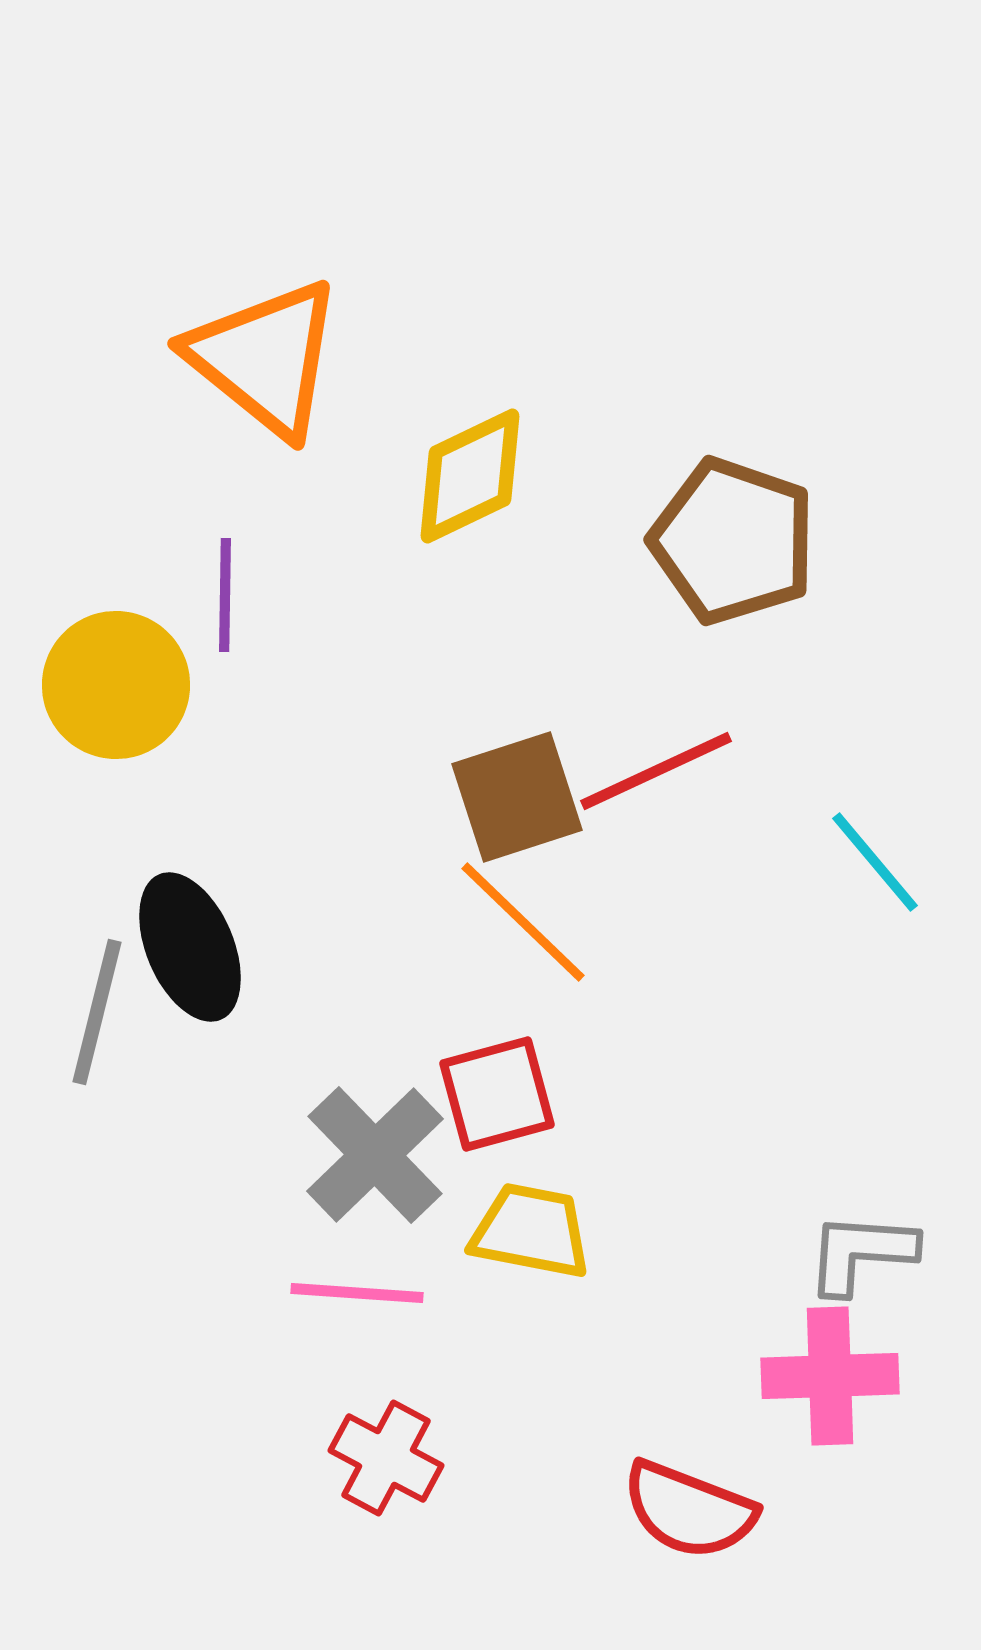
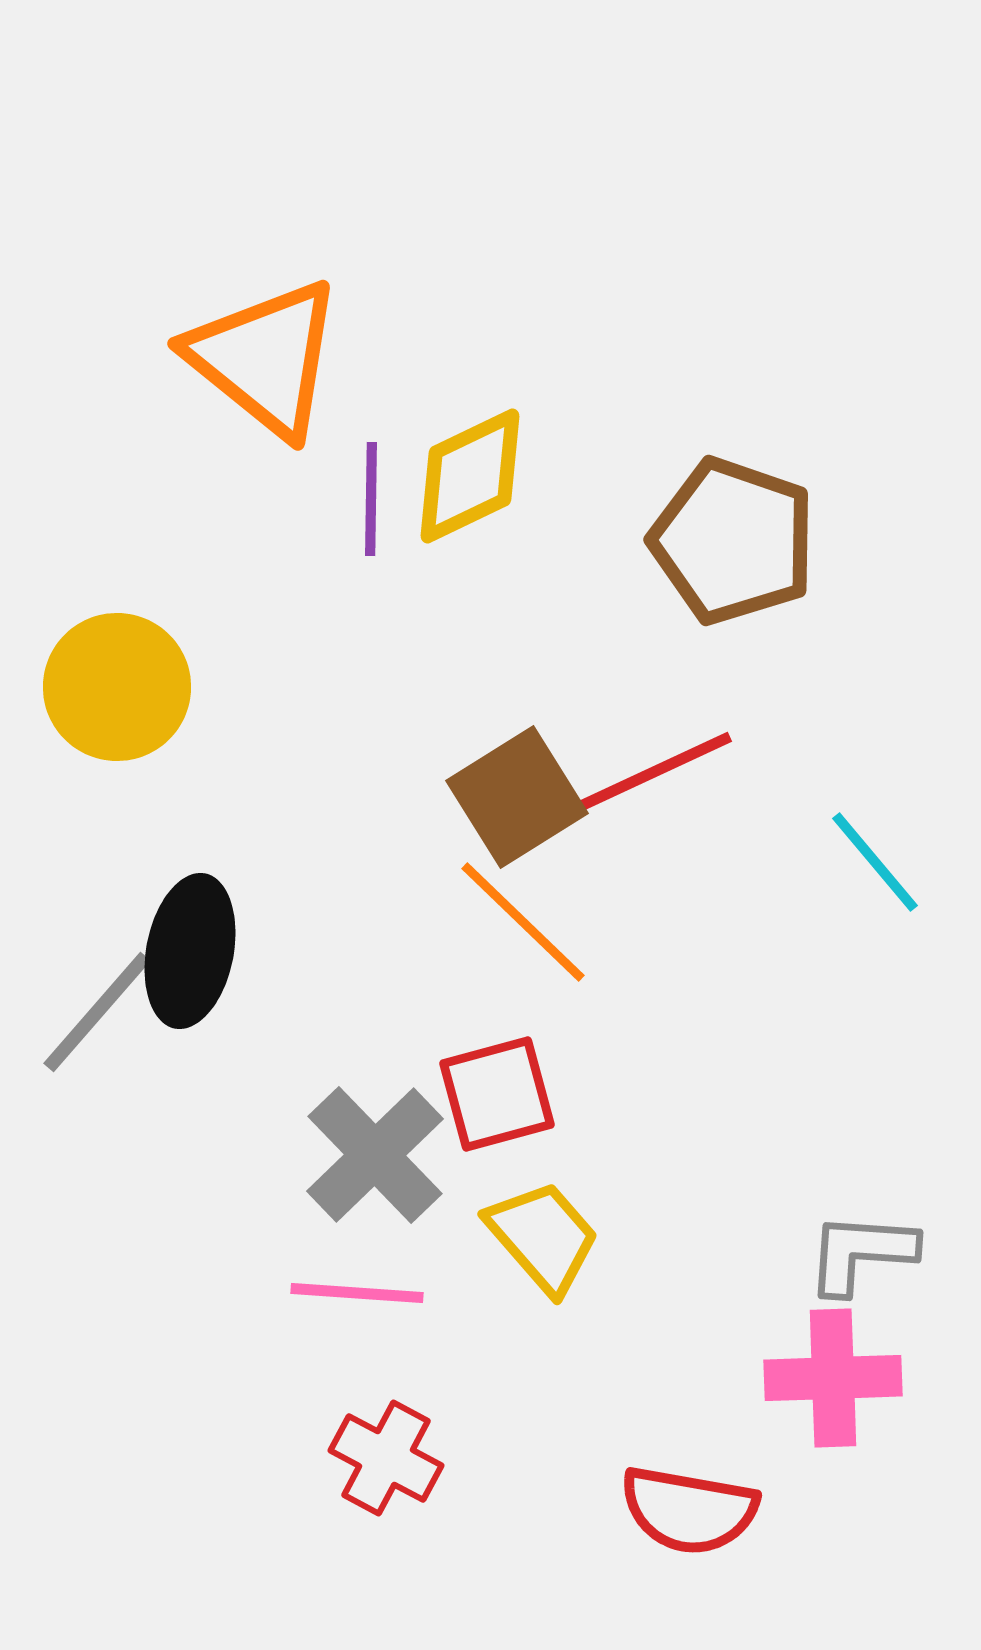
purple line: moved 146 px right, 96 px up
yellow circle: moved 1 px right, 2 px down
brown square: rotated 14 degrees counterclockwise
black ellipse: moved 4 px down; rotated 34 degrees clockwise
gray line: rotated 27 degrees clockwise
yellow trapezoid: moved 12 px right, 6 px down; rotated 38 degrees clockwise
pink cross: moved 3 px right, 2 px down
red semicircle: rotated 11 degrees counterclockwise
